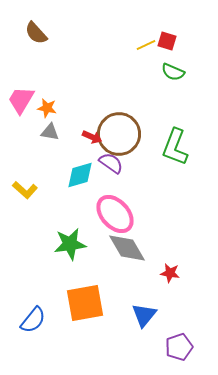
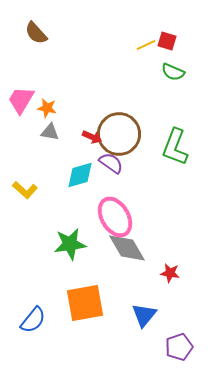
pink ellipse: moved 3 px down; rotated 12 degrees clockwise
